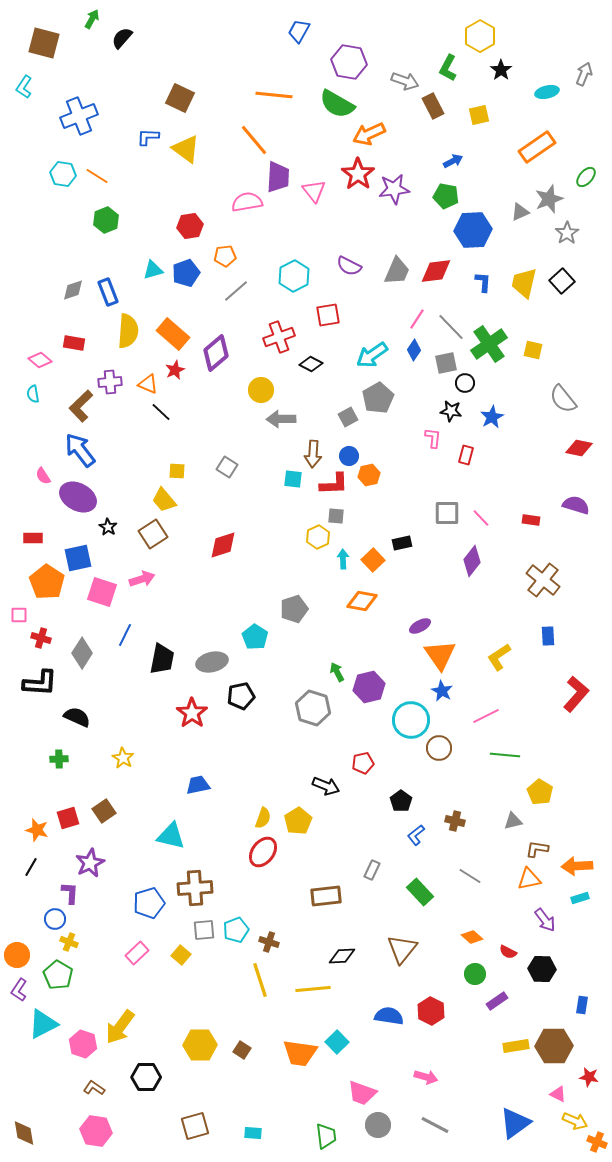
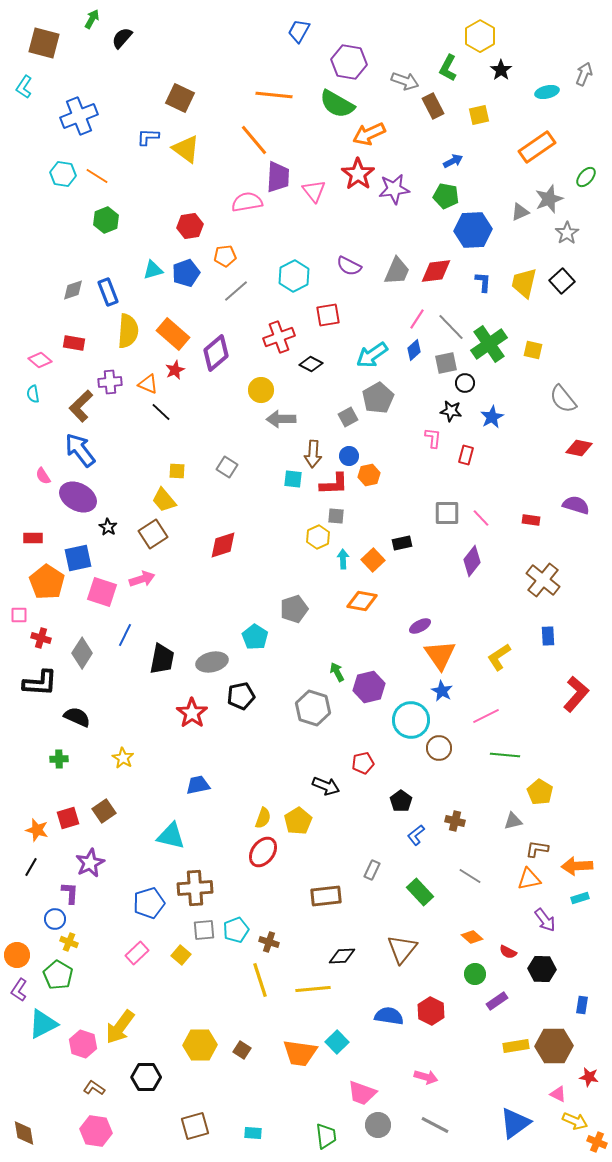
blue diamond at (414, 350): rotated 15 degrees clockwise
